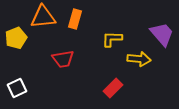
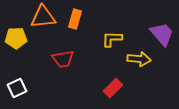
yellow pentagon: rotated 20 degrees clockwise
